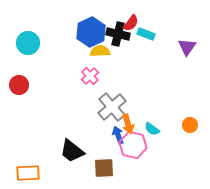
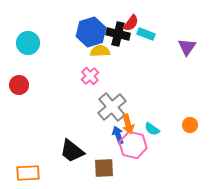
blue hexagon: rotated 8 degrees clockwise
